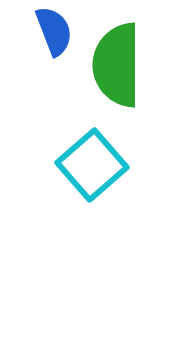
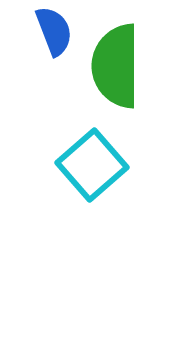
green semicircle: moved 1 px left, 1 px down
